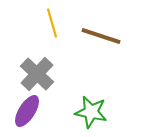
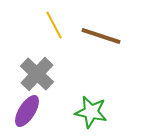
yellow line: moved 2 px right, 2 px down; rotated 12 degrees counterclockwise
